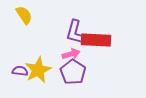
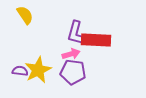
yellow semicircle: moved 1 px right
purple L-shape: moved 1 px right, 1 px down
purple pentagon: rotated 25 degrees counterclockwise
